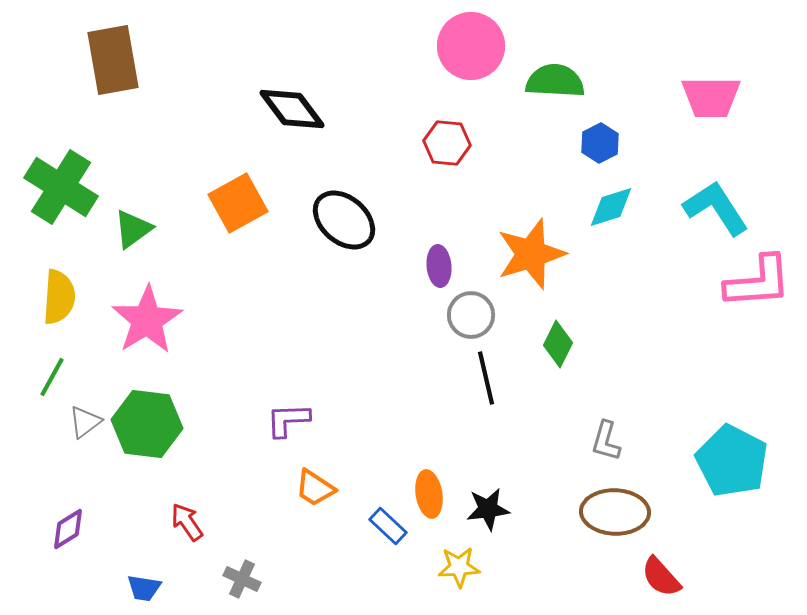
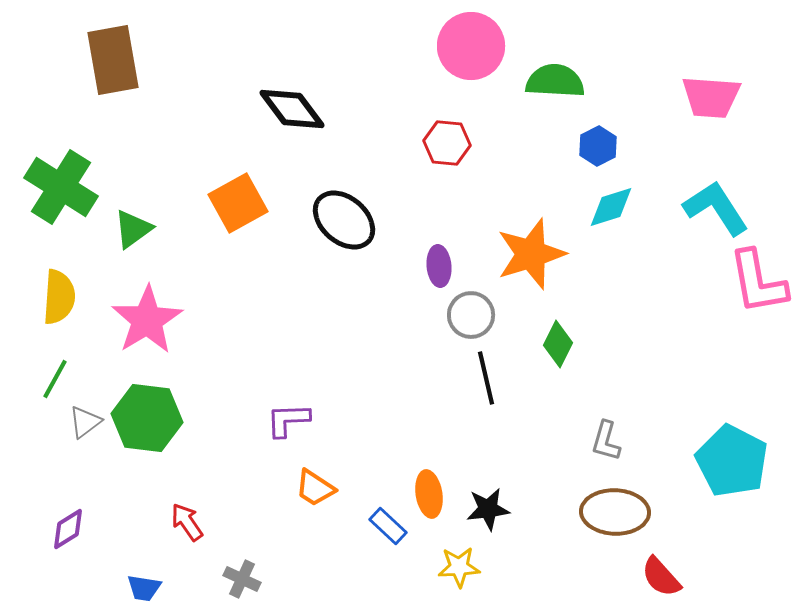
pink trapezoid: rotated 4 degrees clockwise
blue hexagon: moved 2 px left, 3 px down
pink L-shape: rotated 84 degrees clockwise
green line: moved 3 px right, 2 px down
green hexagon: moved 6 px up
